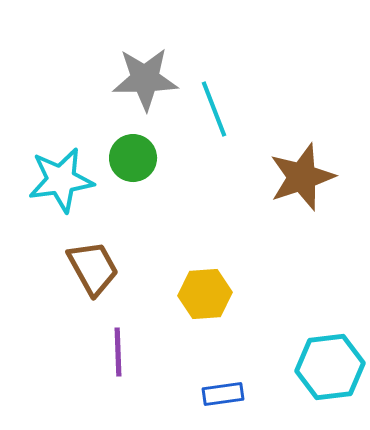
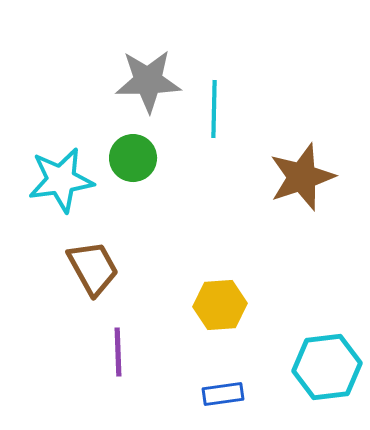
gray star: moved 3 px right, 2 px down
cyan line: rotated 22 degrees clockwise
yellow hexagon: moved 15 px right, 11 px down
cyan hexagon: moved 3 px left
